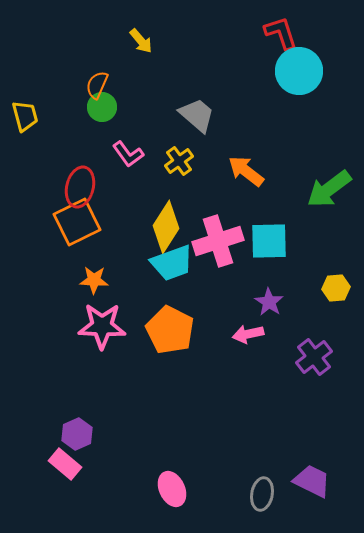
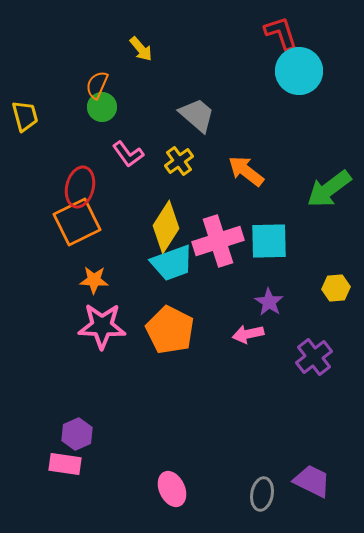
yellow arrow: moved 8 px down
pink rectangle: rotated 32 degrees counterclockwise
